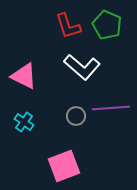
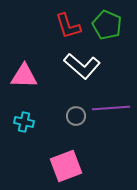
white L-shape: moved 1 px up
pink triangle: rotated 24 degrees counterclockwise
cyan cross: rotated 24 degrees counterclockwise
pink square: moved 2 px right
